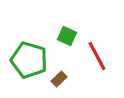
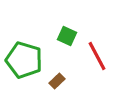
green pentagon: moved 5 px left
brown rectangle: moved 2 px left, 2 px down
